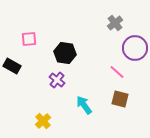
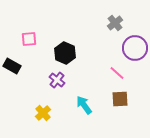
black hexagon: rotated 15 degrees clockwise
pink line: moved 1 px down
brown square: rotated 18 degrees counterclockwise
yellow cross: moved 8 px up
